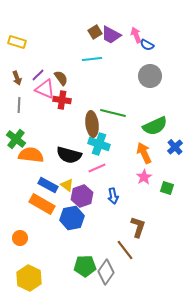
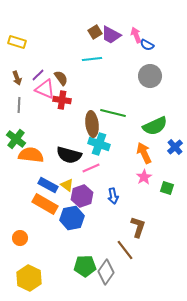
pink line: moved 6 px left
orange rectangle: moved 3 px right
